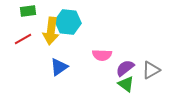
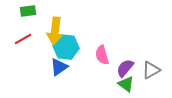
cyan hexagon: moved 2 px left, 25 px down
yellow arrow: moved 4 px right
pink semicircle: rotated 72 degrees clockwise
purple semicircle: rotated 12 degrees counterclockwise
